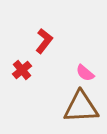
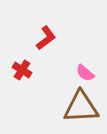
red L-shape: moved 2 px right, 3 px up; rotated 15 degrees clockwise
red cross: rotated 18 degrees counterclockwise
